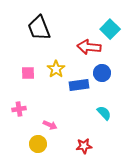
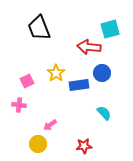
cyan square: rotated 30 degrees clockwise
yellow star: moved 4 px down
pink square: moved 1 px left, 8 px down; rotated 24 degrees counterclockwise
pink cross: moved 4 px up; rotated 16 degrees clockwise
pink arrow: rotated 120 degrees clockwise
